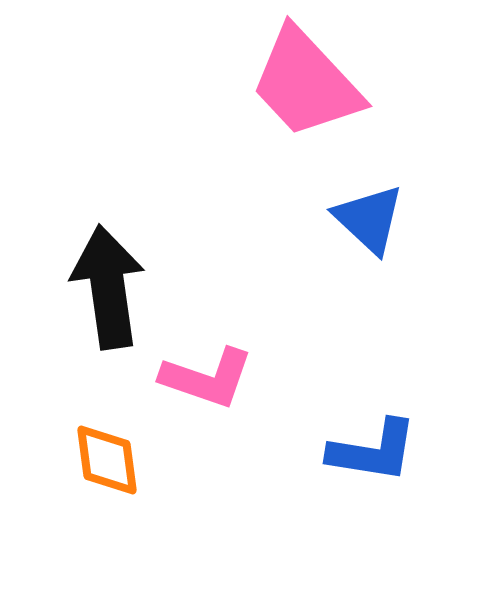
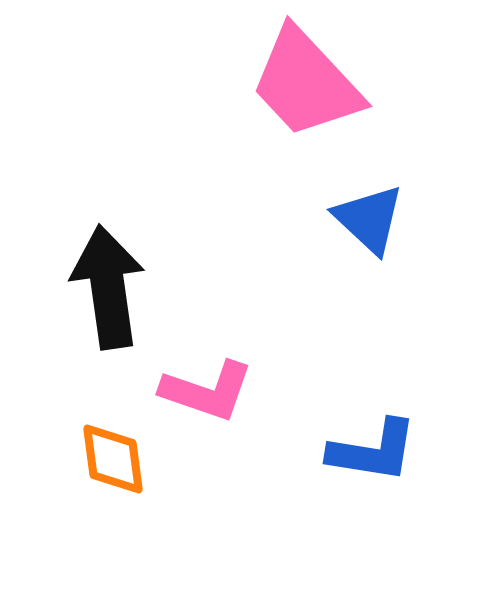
pink L-shape: moved 13 px down
orange diamond: moved 6 px right, 1 px up
